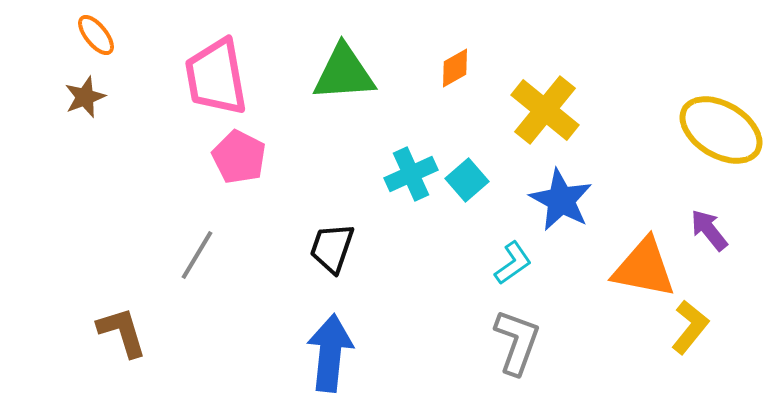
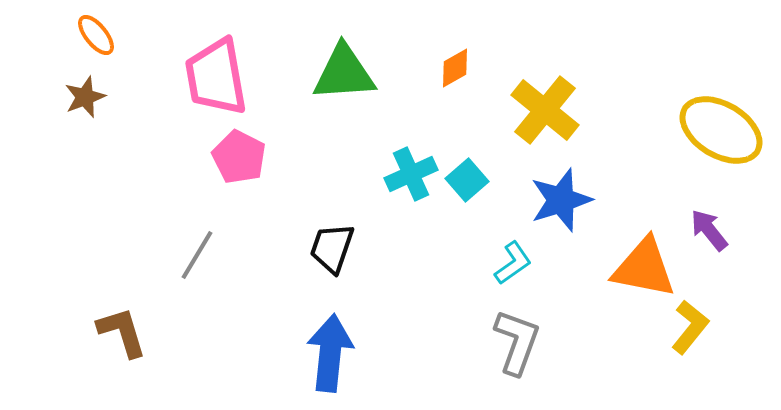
blue star: rotated 26 degrees clockwise
